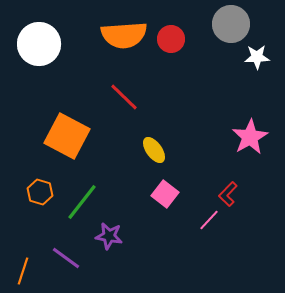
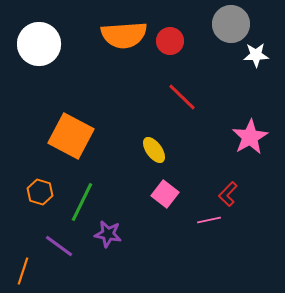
red circle: moved 1 px left, 2 px down
white star: moved 1 px left, 2 px up
red line: moved 58 px right
orange square: moved 4 px right
green line: rotated 12 degrees counterclockwise
pink line: rotated 35 degrees clockwise
purple star: moved 1 px left, 2 px up
purple line: moved 7 px left, 12 px up
